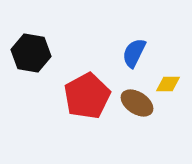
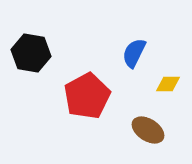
brown ellipse: moved 11 px right, 27 px down
